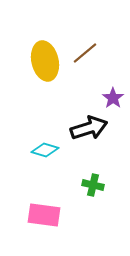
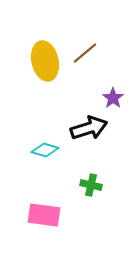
green cross: moved 2 px left
